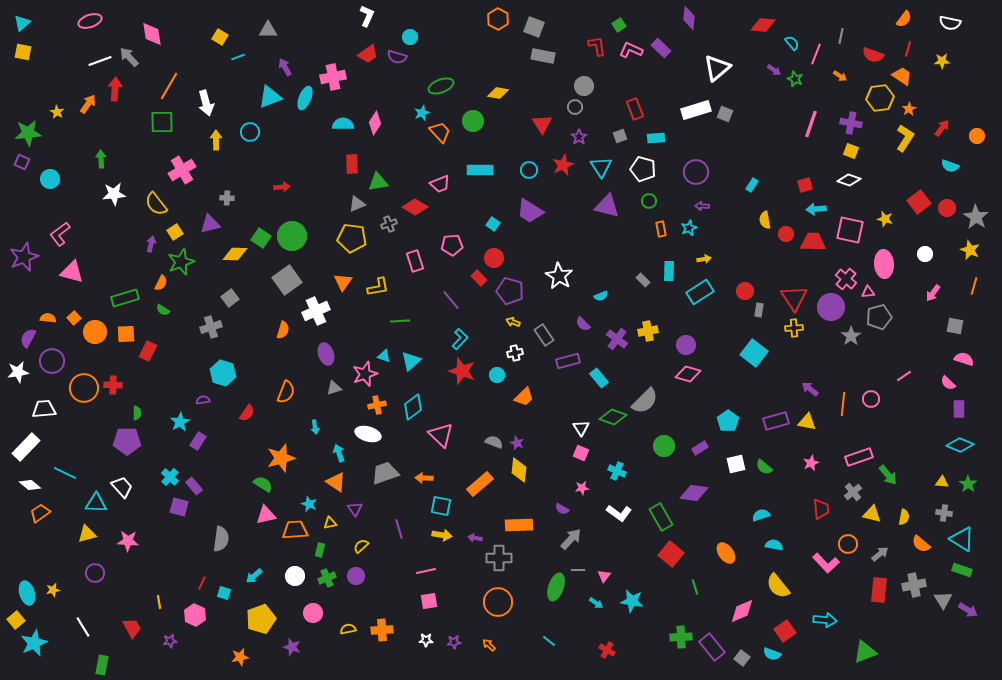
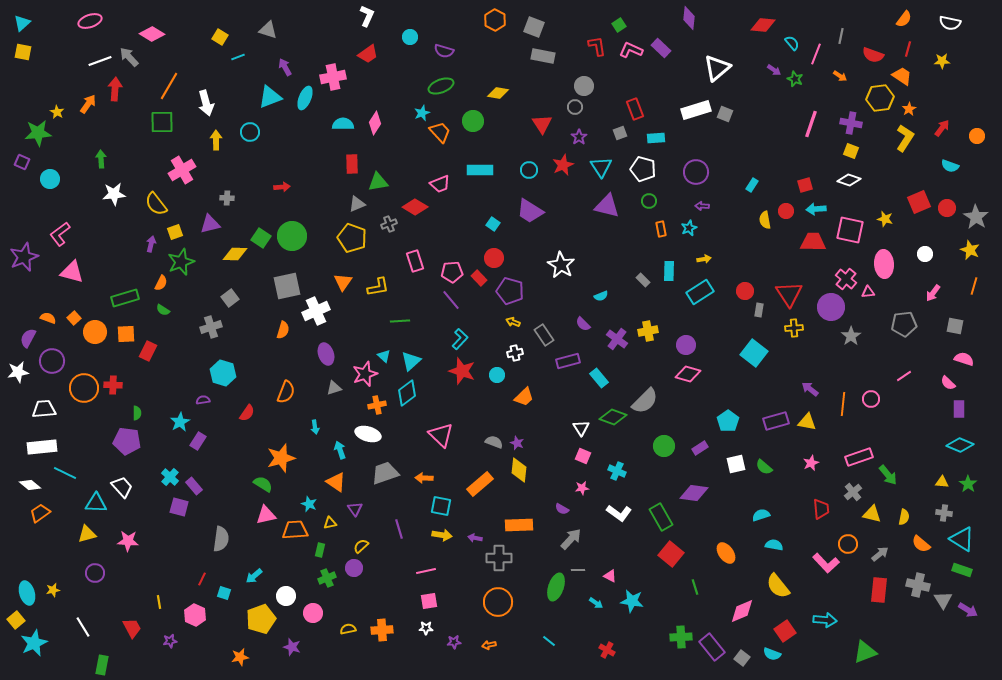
orange hexagon at (498, 19): moved 3 px left, 1 px down
gray triangle at (268, 30): rotated 18 degrees clockwise
pink diamond at (152, 34): rotated 50 degrees counterclockwise
purple semicircle at (397, 57): moved 47 px right, 6 px up
green star at (28, 133): moved 10 px right
gray square at (620, 136): moved 3 px up
red square at (919, 202): rotated 15 degrees clockwise
yellow square at (175, 232): rotated 14 degrees clockwise
red circle at (786, 234): moved 23 px up
yellow pentagon at (352, 238): rotated 12 degrees clockwise
pink pentagon at (452, 245): moved 27 px down
white star at (559, 276): moved 2 px right, 11 px up
gray square at (287, 280): moved 6 px down; rotated 24 degrees clockwise
red triangle at (794, 298): moved 5 px left, 4 px up
gray pentagon at (879, 317): moved 25 px right, 7 px down; rotated 10 degrees clockwise
orange semicircle at (48, 318): rotated 14 degrees clockwise
cyan triangle at (384, 356): rotated 24 degrees clockwise
cyan diamond at (413, 407): moved 6 px left, 14 px up
purple pentagon at (127, 441): rotated 8 degrees clockwise
white rectangle at (26, 447): moved 16 px right; rotated 40 degrees clockwise
cyan arrow at (339, 453): moved 1 px right, 3 px up
pink square at (581, 453): moved 2 px right, 3 px down
white circle at (295, 576): moved 9 px left, 20 px down
purple circle at (356, 576): moved 2 px left, 8 px up
pink triangle at (604, 576): moved 6 px right; rotated 40 degrees counterclockwise
red line at (202, 583): moved 4 px up
gray cross at (914, 585): moved 4 px right; rotated 25 degrees clockwise
white star at (426, 640): moved 12 px up
orange arrow at (489, 645): rotated 56 degrees counterclockwise
